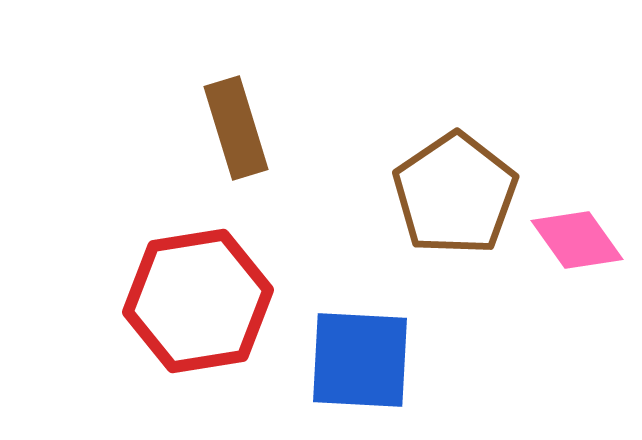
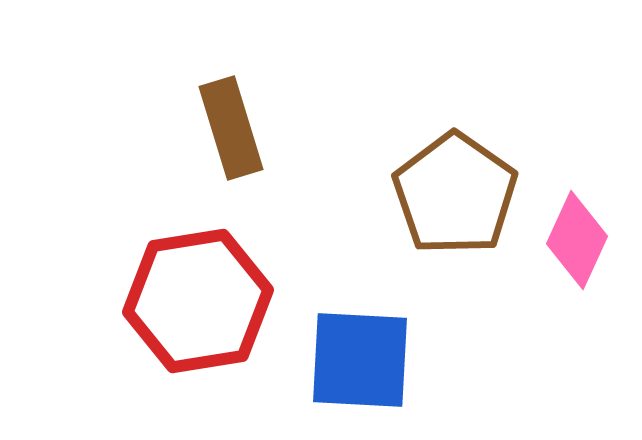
brown rectangle: moved 5 px left
brown pentagon: rotated 3 degrees counterclockwise
pink diamond: rotated 60 degrees clockwise
